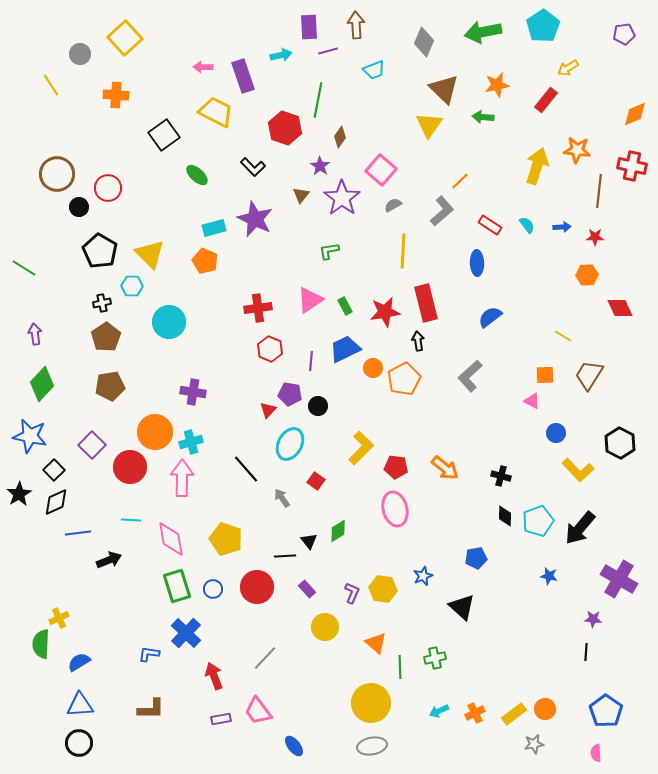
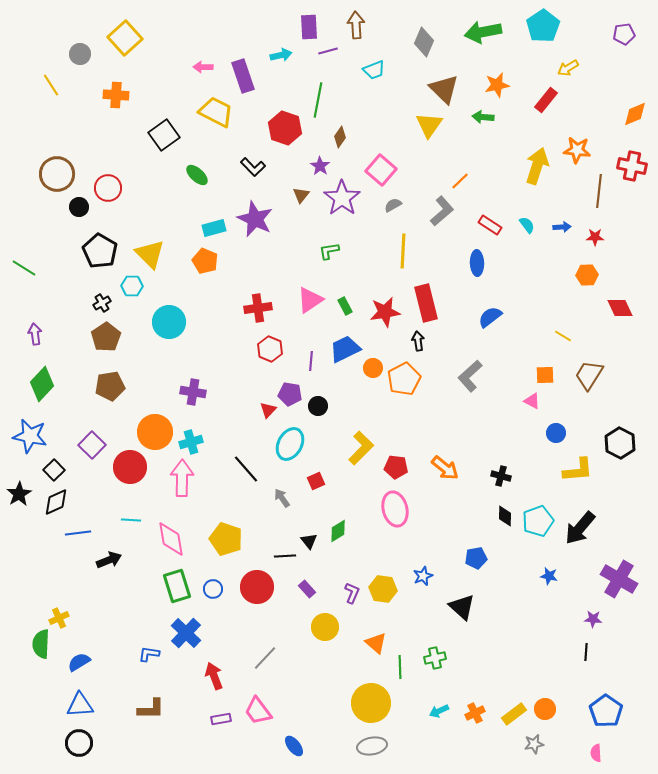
black cross at (102, 303): rotated 18 degrees counterclockwise
yellow L-shape at (578, 470): rotated 52 degrees counterclockwise
red square at (316, 481): rotated 30 degrees clockwise
